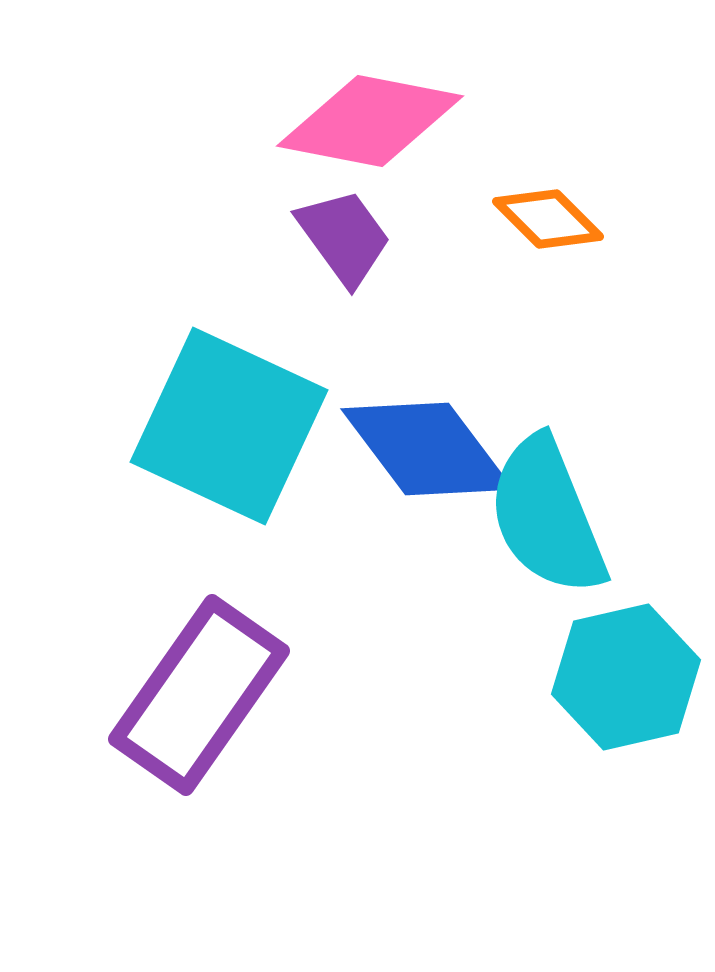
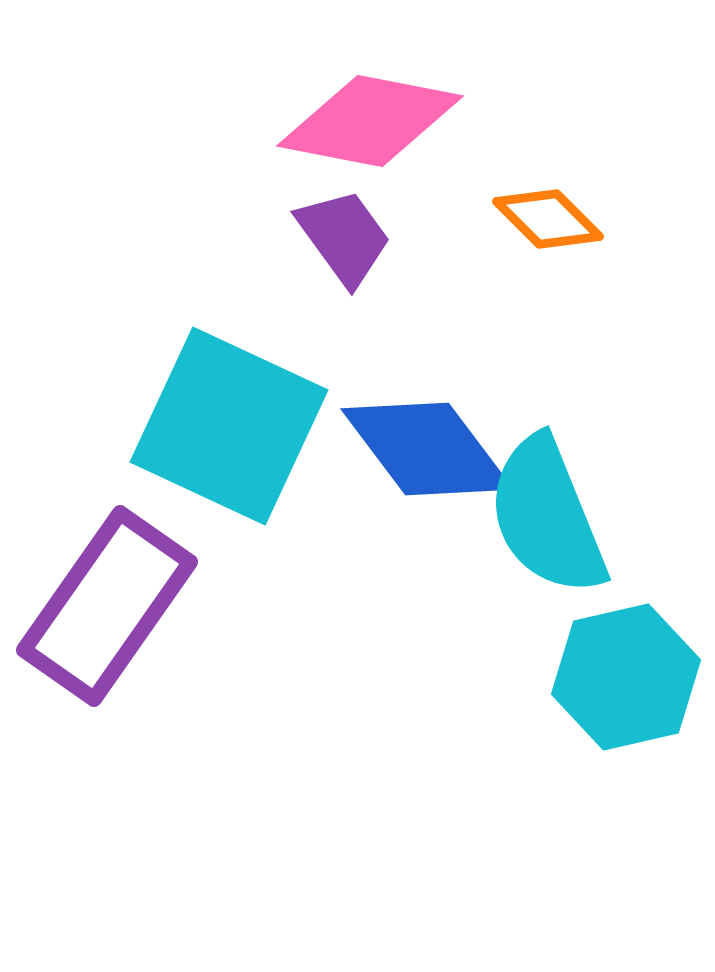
purple rectangle: moved 92 px left, 89 px up
